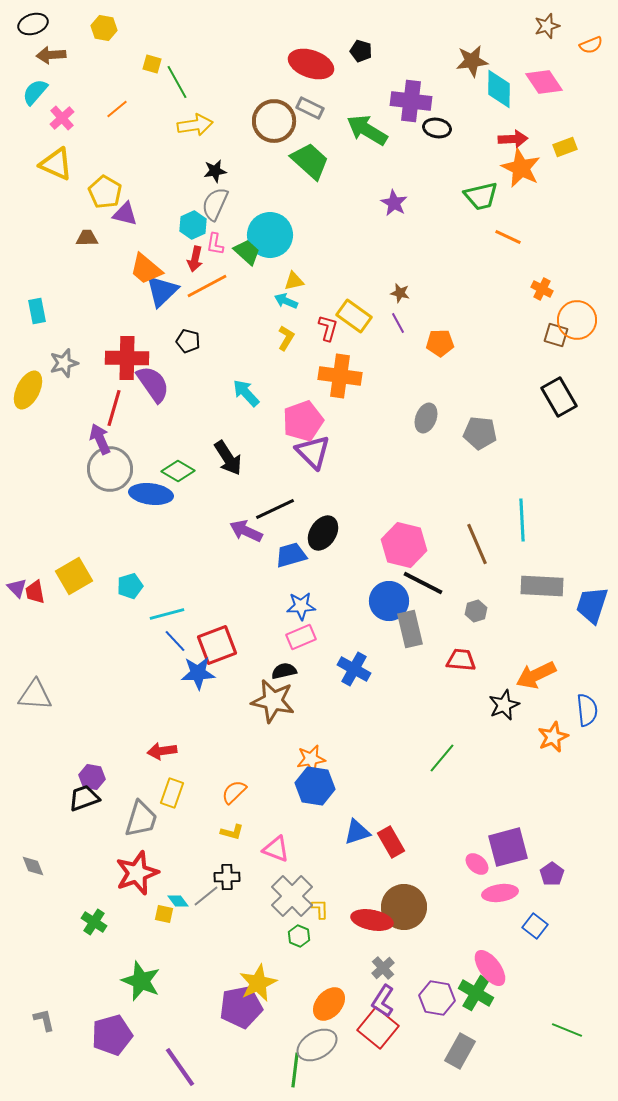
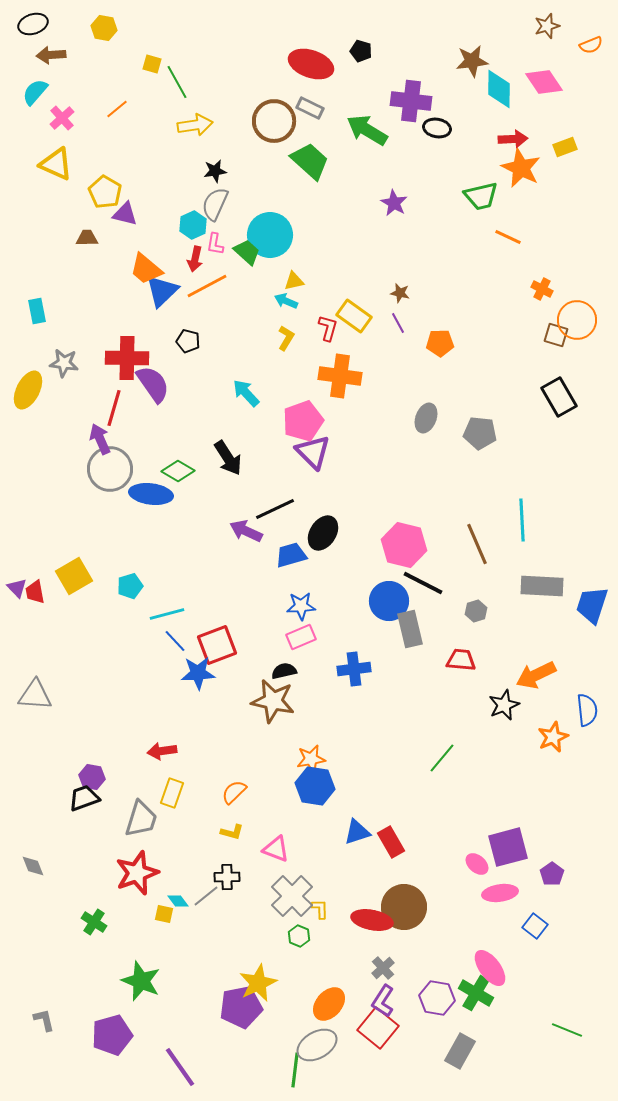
gray star at (64, 363): rotated 24 degrees clockwise
blue cross at (354, 669): rotated 36 degrees counterclockwise
